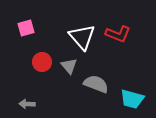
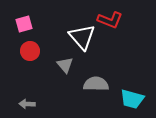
pink square: moved 2 px left, 4 px up
red L-shape: moved 8 px left, 14 px up
red circle: moved 12 px left, 11 px up
gray triangle: moved 4 px left, 1 px up
gray semicircle: rotated 20 degrees counterclockwise
